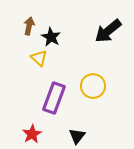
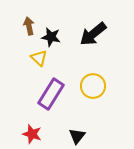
brown arrow: rotated 24 degrees counterclockwise
black arrow: moved 15 px left, 3 px down
black star: rotated 18 degrees counterclockwise
purple rectangle: moved 3 px left, 4 px up; rotated 12 degrees clockwise
red star: rotated 24 degrees counterclockwise
